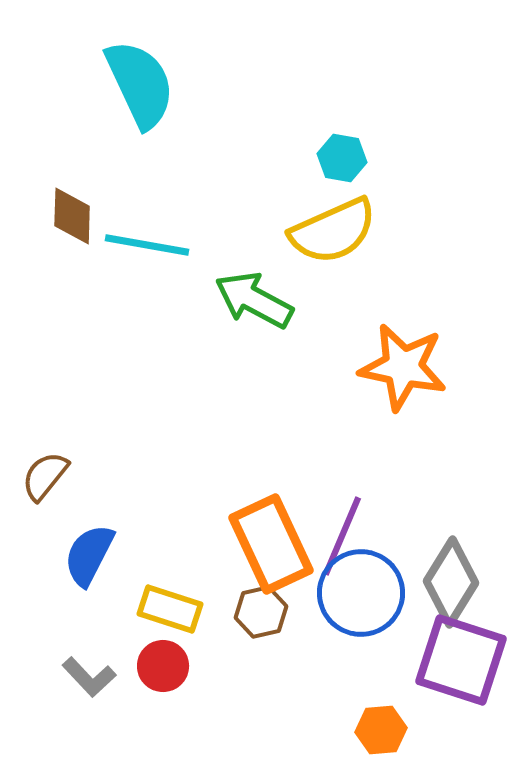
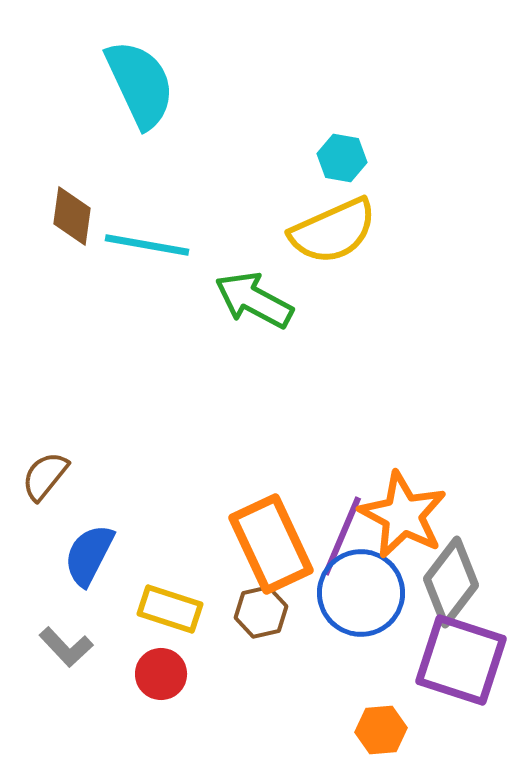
brown diamond: rotated 6 degrees clockwise
orange star: moved 148 px down; rotated 16 degrees clockwise
gray diamond: rotated 6 degrees clockwise
red circle: moved 2 px left, 8 px down
gray L-shape: moved 23 px left, 30 px up
